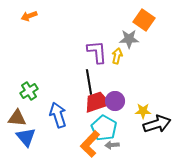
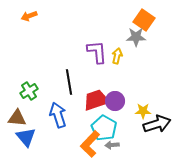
gray star: moved 7 px right, 2 px up
black line: moved 20 px left
red trapezoid: moved 1 px left, 2 px up
